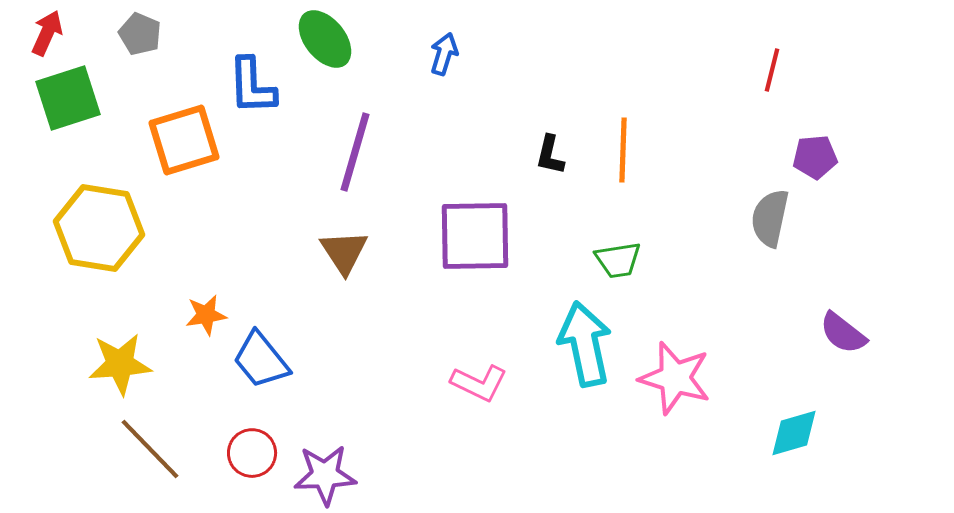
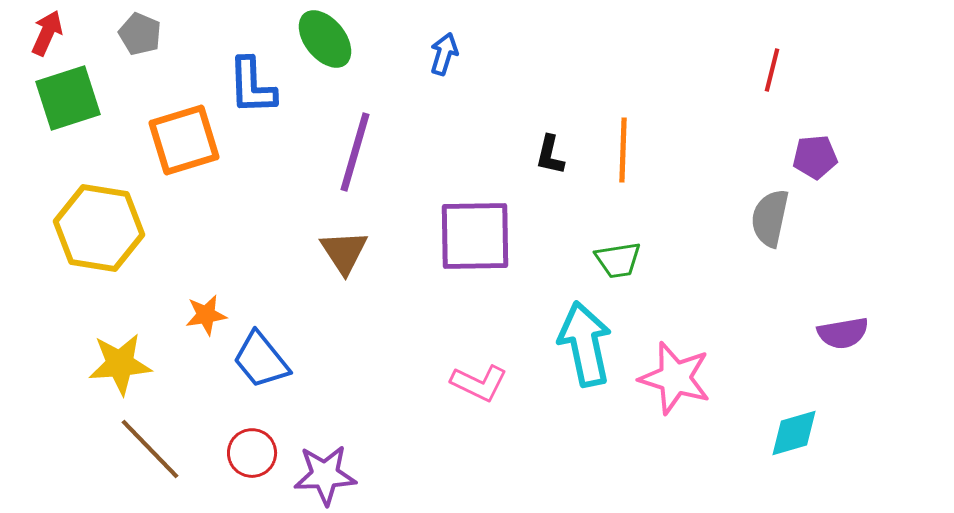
purple semicircle: rotated 48 degrees counterclockwise
